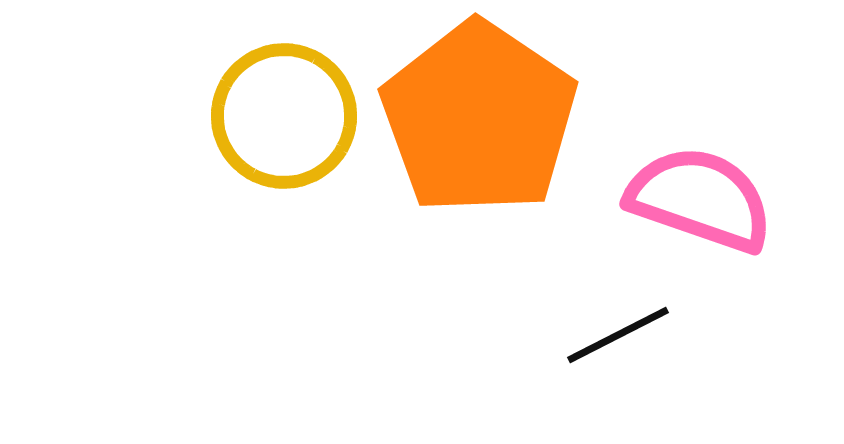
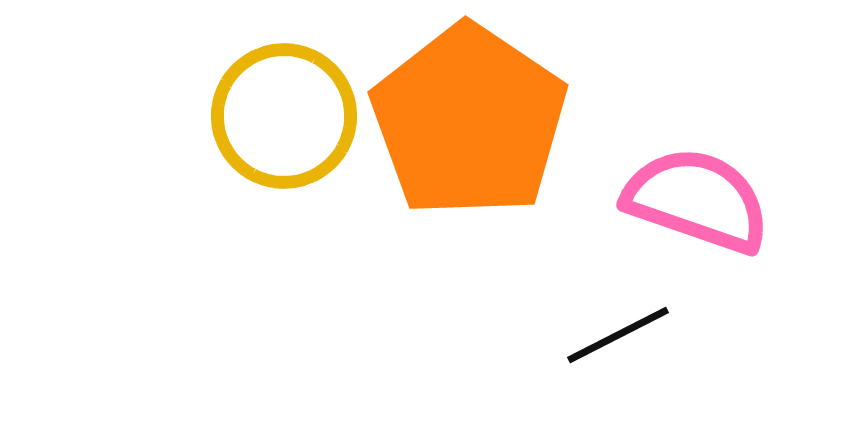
orange pentagon: moved 10 px left, 3 px down
pink semicircle: moved 3 px left, 1 px down
